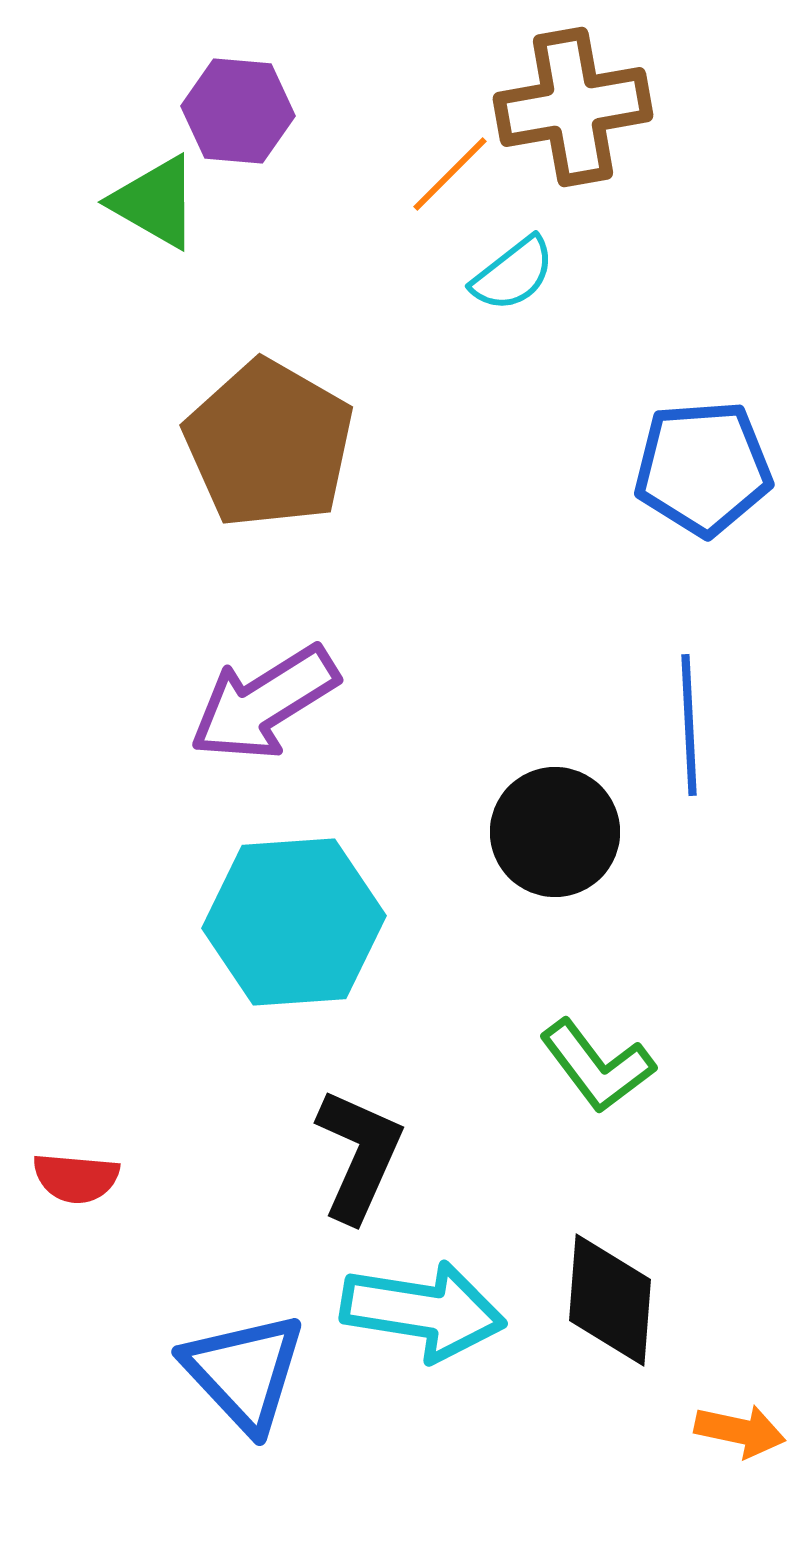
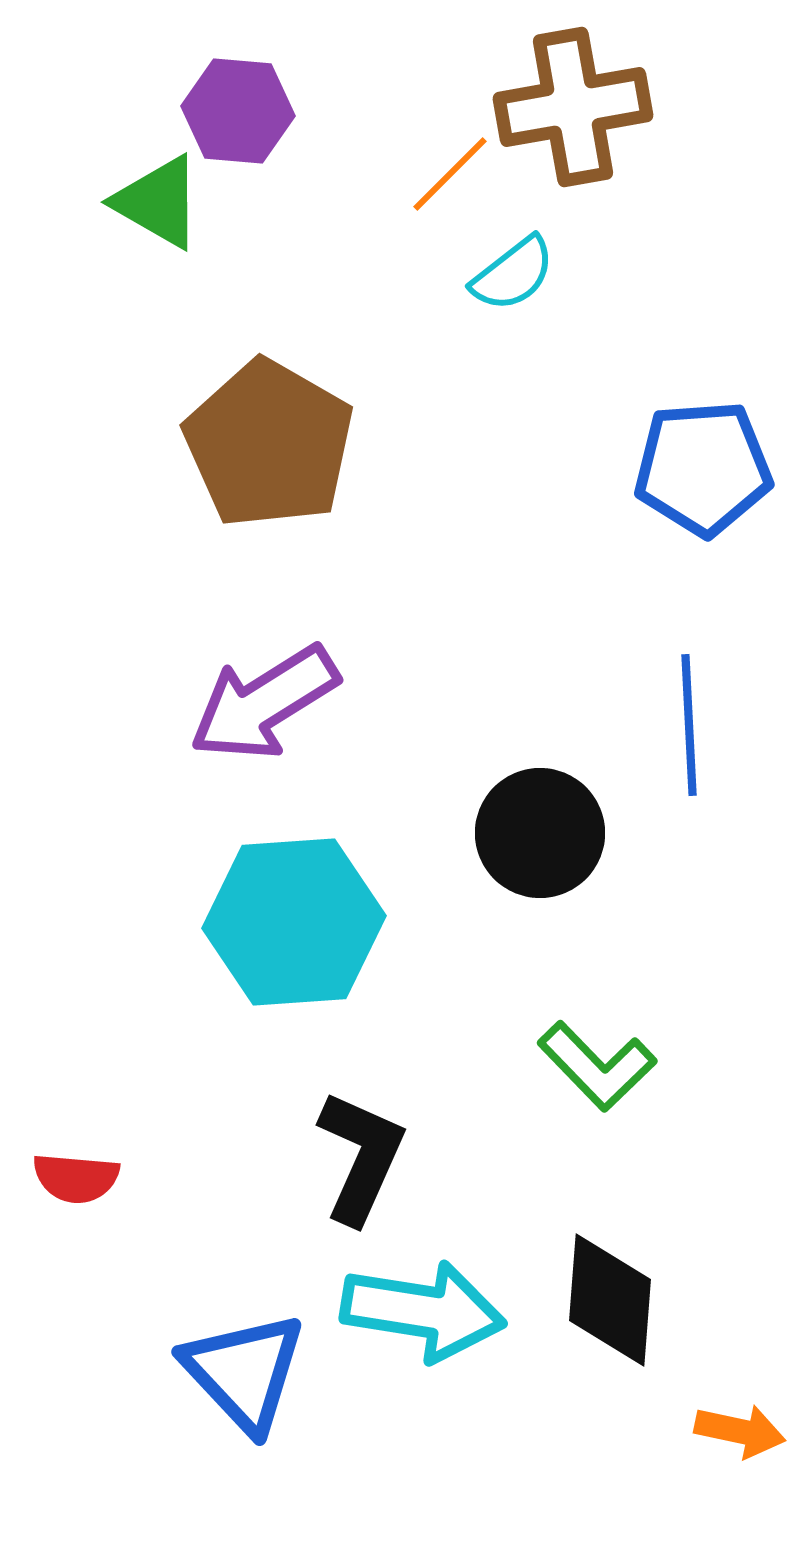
green triangle: moved 3 px right
black circle: moved 15 px left, 1 px down
green L-shape: rotated 7 degrees counterclockwise
black L-shape: moved 2 px right, 2 px down
